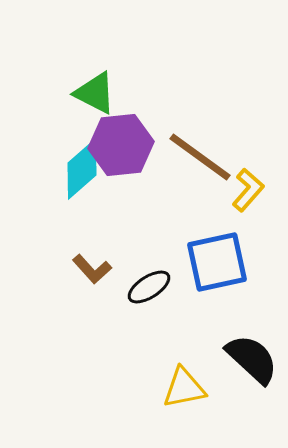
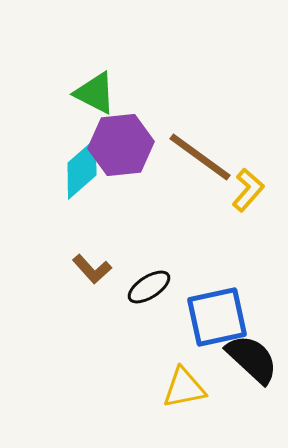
blue square: moved 55 px down
